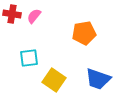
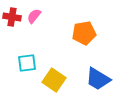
red cross: moved 3 px down
cyan square: moved 2 px left, 5 px down
blue trapezoid: rotated 12 degrees clockwise
